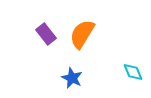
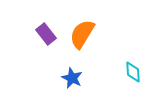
cyan diamond: rotated 20 degrees clockwise
